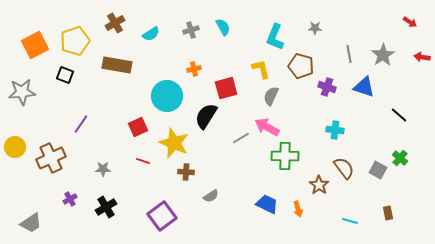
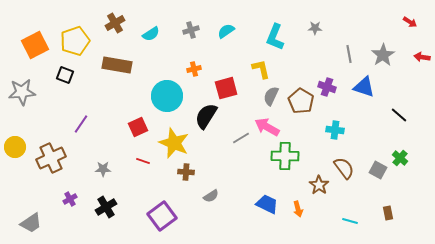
cyan semicircle at (223, 27): moved 3 px right, 4 px down; rotated 96 degrees counterclockwise
brown pentagon at (301, 66): moved 35 px down; rotated 15 degrees clockwise
